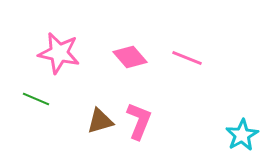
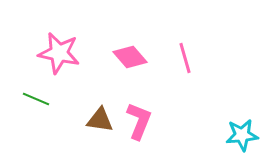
pink line: moved 2 px left; rotated 52 degrees clockwise
brown triangle: moved 1 px up; rotated 24 degrees clockwise
cyan star: rotated 24 degrees clockwise
